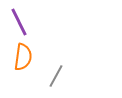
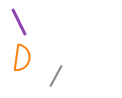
orange semicircle: moved 1 px left, 1 px down
